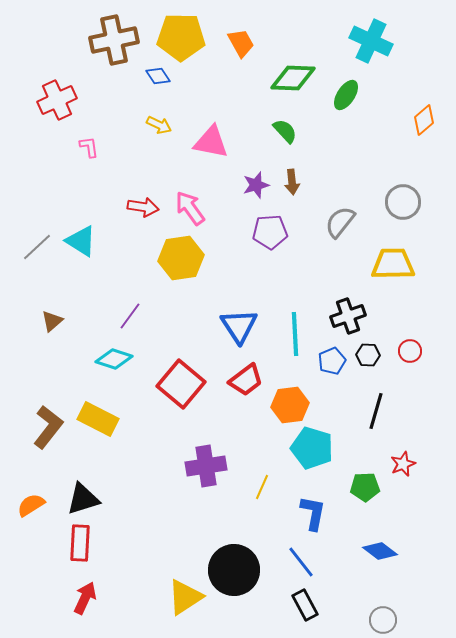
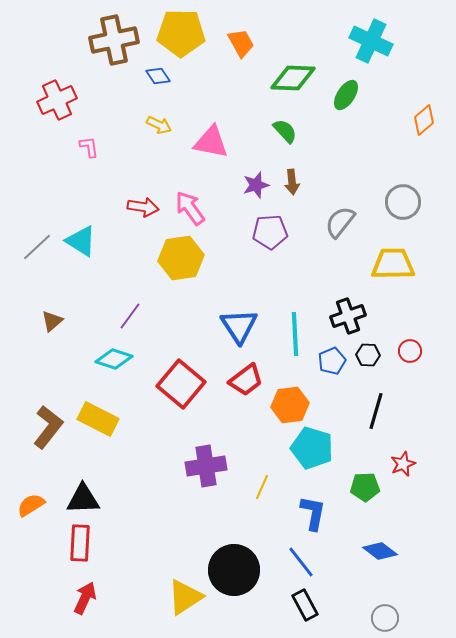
yellow pentagon at (181, 37): moved 4 px up
black triangle at (83, 499): rotated 15 degrees clockwise
gray circle at (383, 620): moved 2 px right, 2 px up
